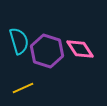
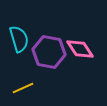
cyan semicircle: moved 2 px up
purple hexagon: moved 2 px right, 1 px down; rotated 8 degrees counterclockwise
